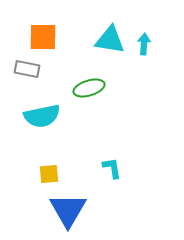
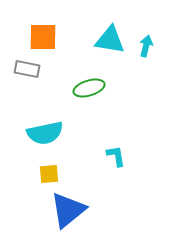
cyan arrow: moved 2 px right, 2 px down; rotated 10 degrees clockwise
cyan semicircle: moved 3 px right, 17 px down
cyan L-shape: moved 4 px right, 12 px up
blue triangle: rotated 21 degrees clockwise
